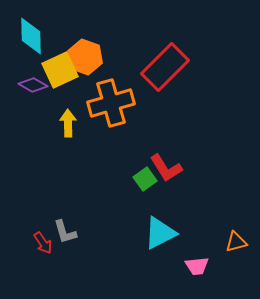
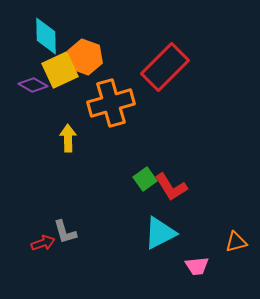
cyan diamond: moved 15 px right
yellow arrow: moved 15 px down
red L-shape: moved 5 px right, 19 px down
red arrow: rotated 75 degrees counterclockwise
